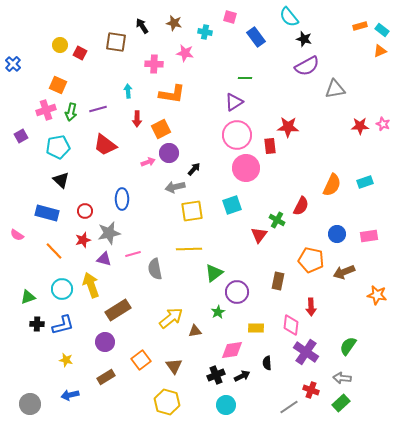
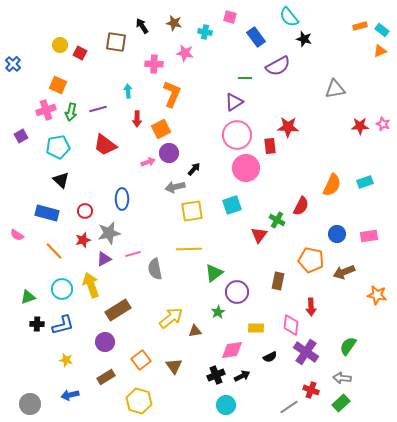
purple semicircle at (307, 66): moved 29 px left
orange L-shape at (172, 94): rotated 76 degrees counterclockwise
purple triangle at (104, 259): rotated 42 degrees counterclockwise
black semicircle at (267, 363): moved 3 px right, 6 px up; rotated 112 degrees counterclockwise
yellow hexagon at (167, 402): moved 28 px left, 1 px up
